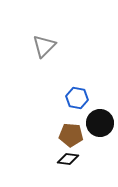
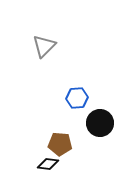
blue hexagon: rotated 15 degrees counterclockwise
brown pentagon: moved 11 px left, 9 px down
black diamond: moved 20 px left, 5 px down
